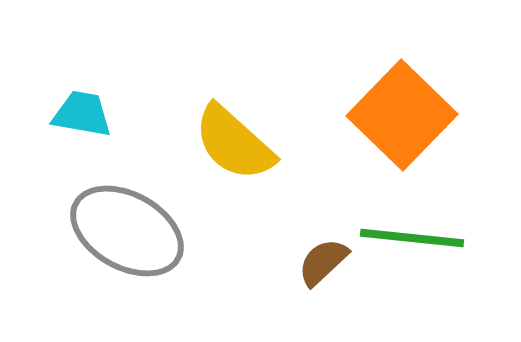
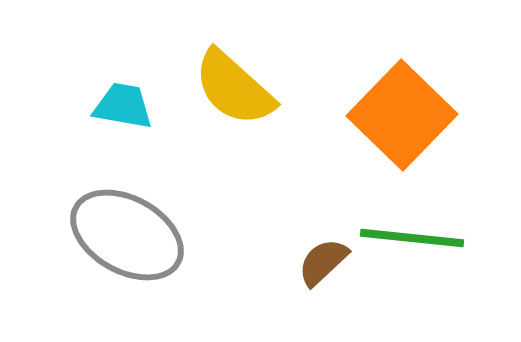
cyan trapezoid: moved 41 px right, 8 px up
yellow semicircle: moved 55 px up
gray ellipse: moved 4 px down
